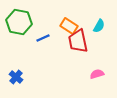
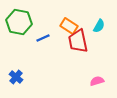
pink semicircle: moved 7 px down
